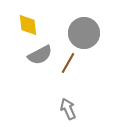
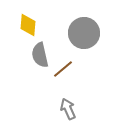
yellow diamond: rotated 10 degrees clockwise
gray semicircle: rotated 105 degrees clockwise
brown line: moved 5 px left, 6 px down; rotated 20 degrees clockwise
